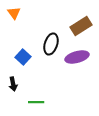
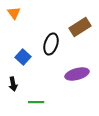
brown rectangle: moved 1 px left, 1 px down
purple ellipse: moved 17 px down
